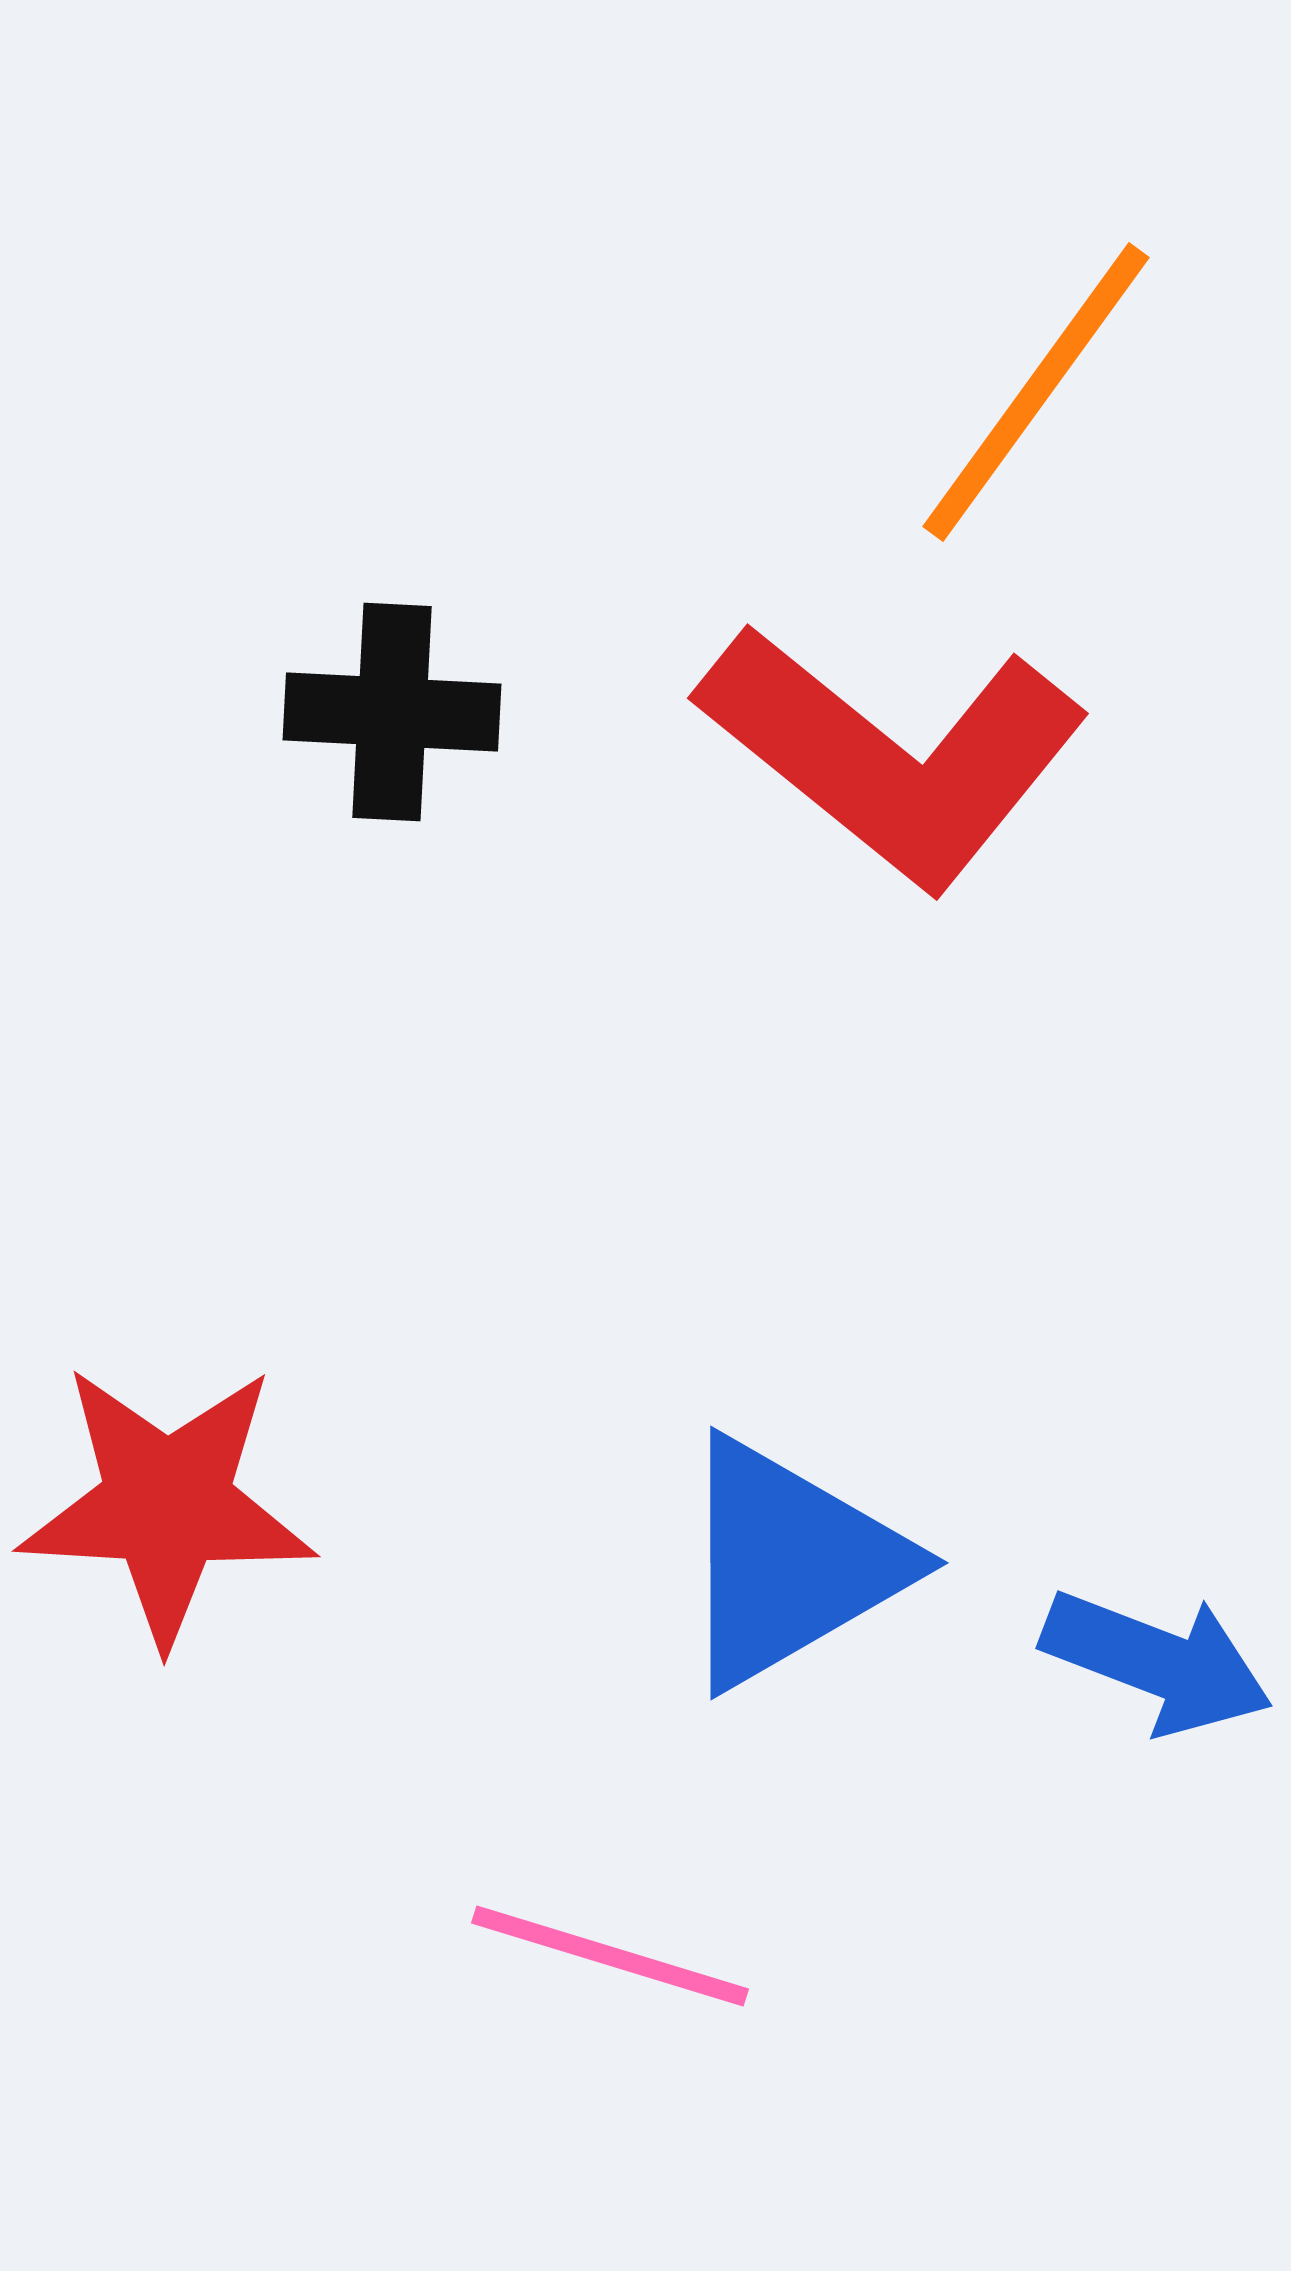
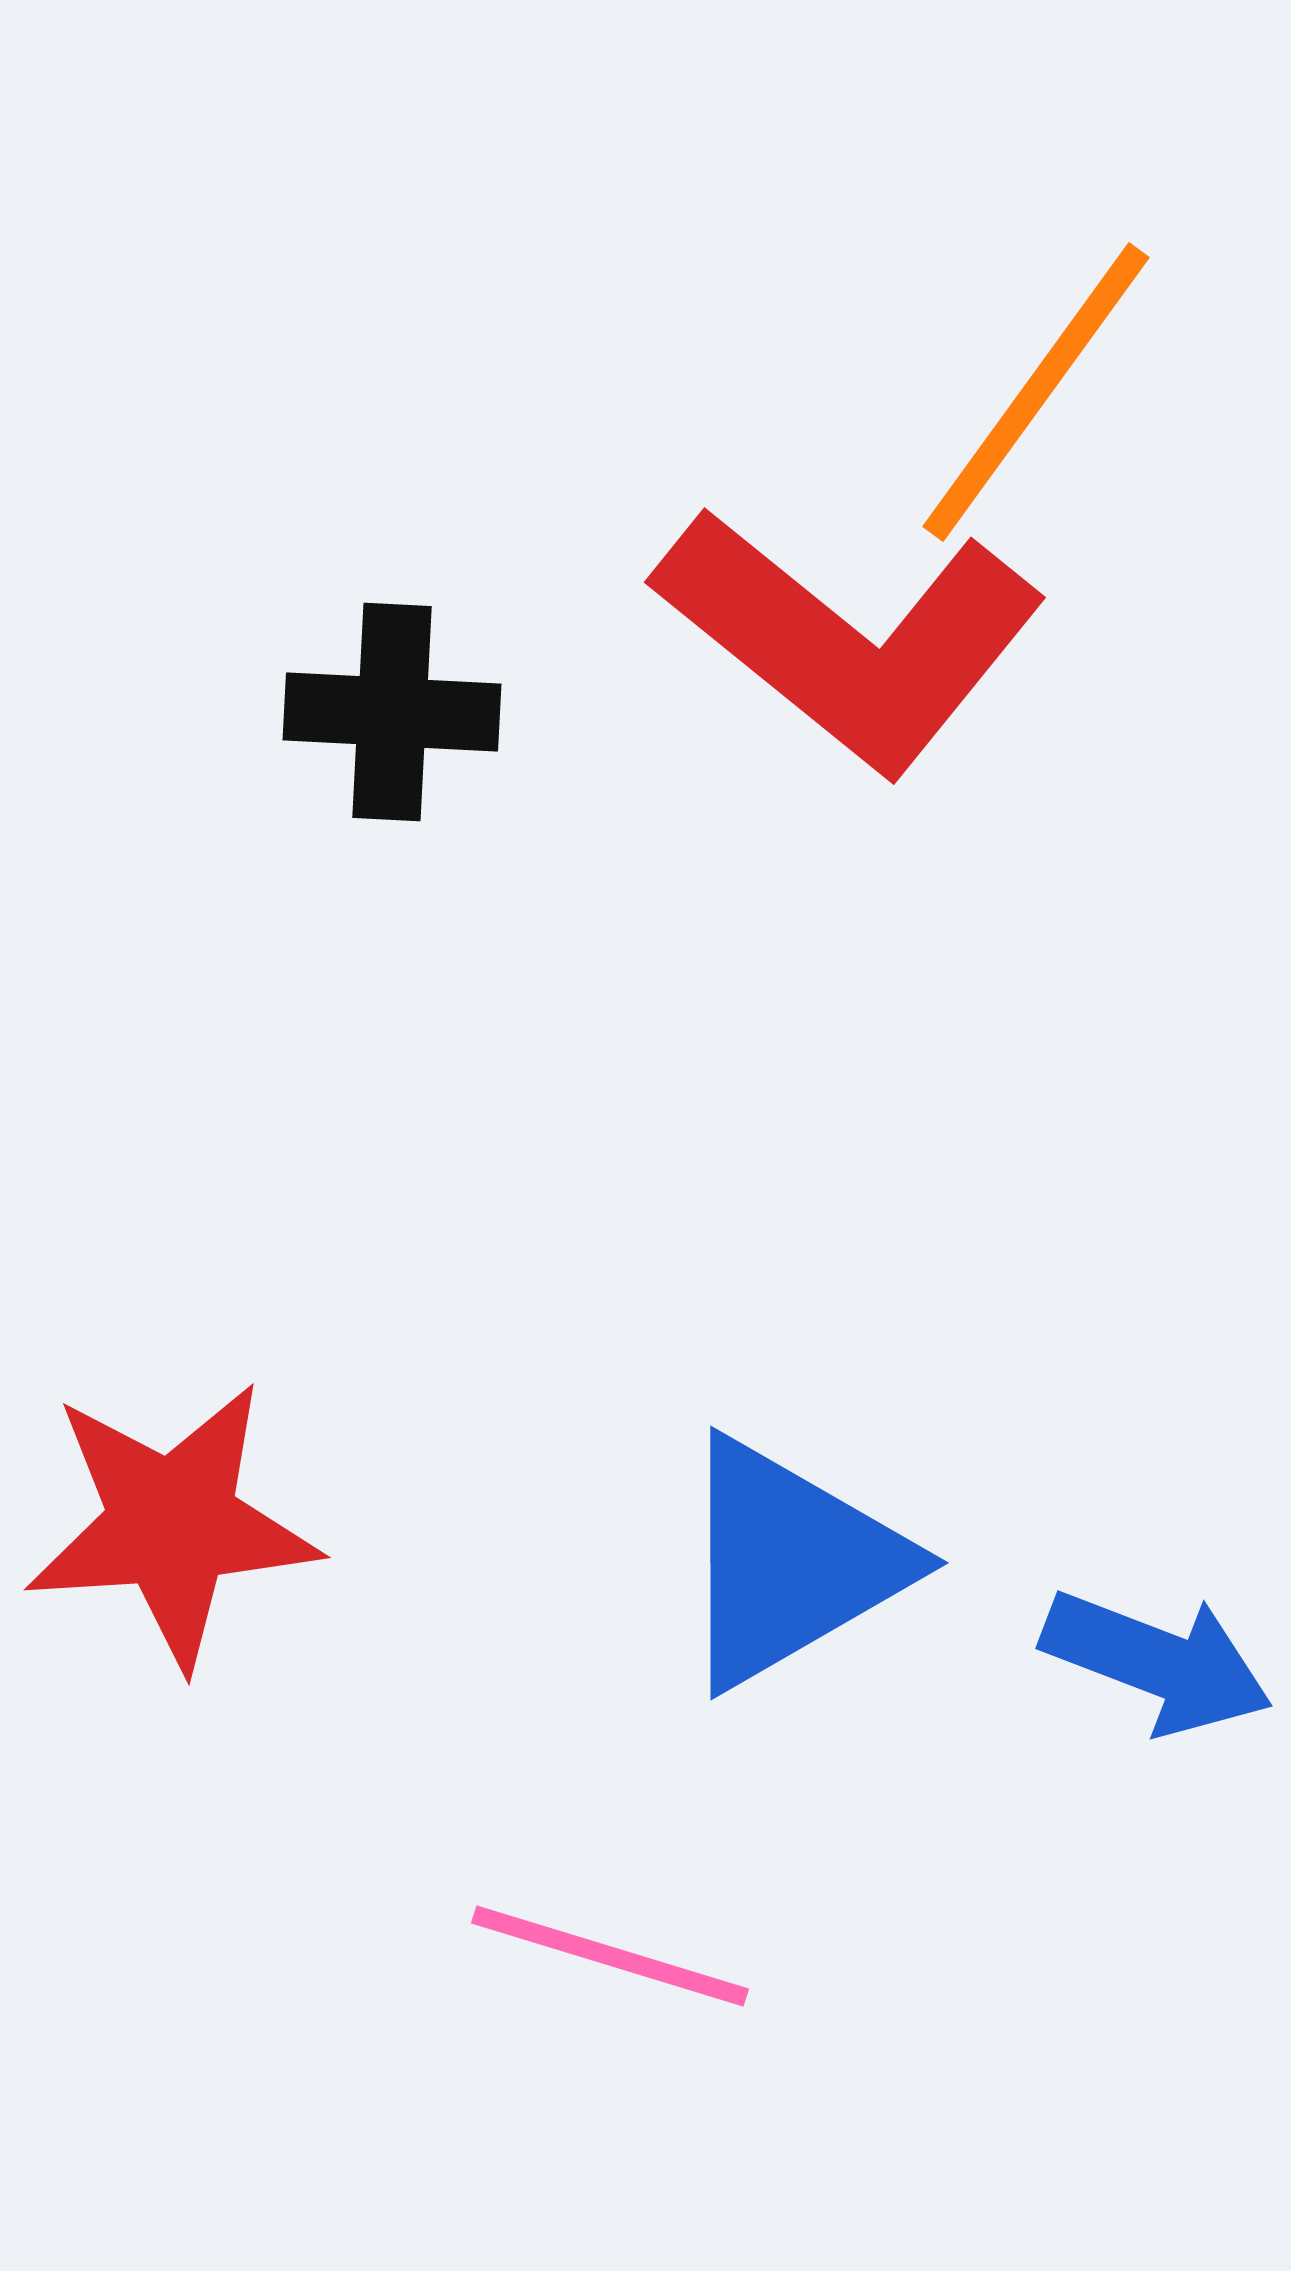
red L-shape: moved 43 px left, 116 px up
red star: moved 5 px right, 20 px down; rotated 7 degrees counterclockwise
